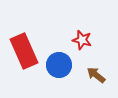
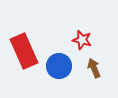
blue circle: moved 1 px down
brown arrow: moved 2 px left, 7 px up; rotated 30 degrees clockwise
